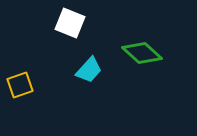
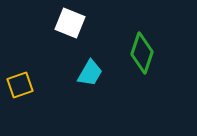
green diamond: rotated 66 degrees clockwise
cyan trapezoid: moved 1 px right, 3 px down; rotated 12 degrees counterclockwise
